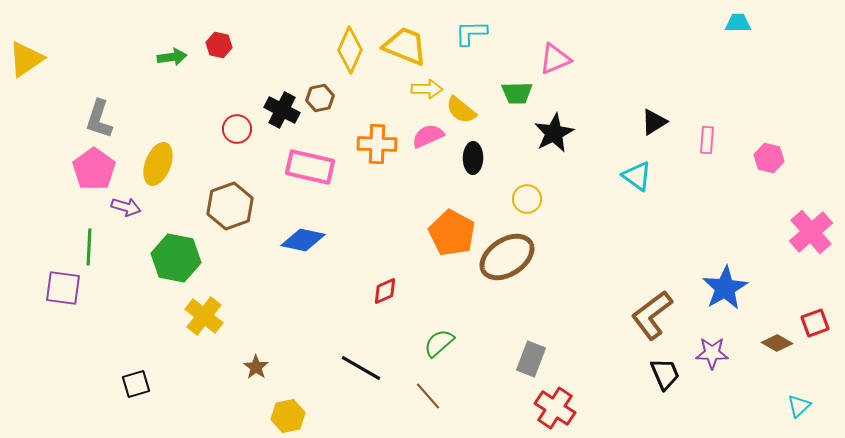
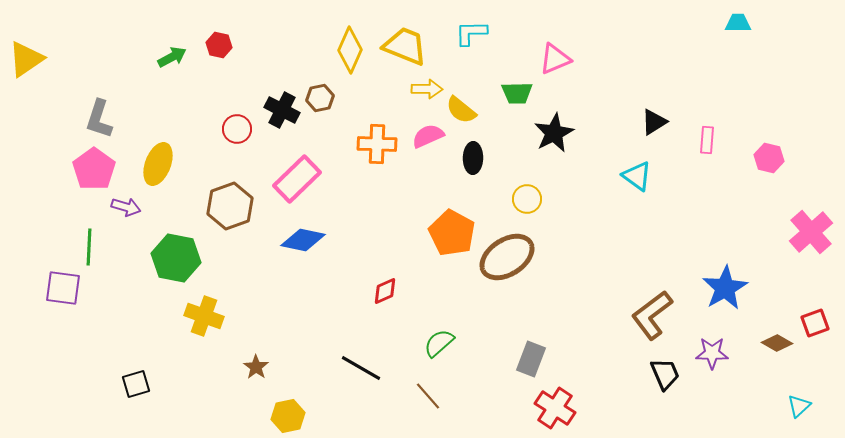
green arrow at (172, 57): rotated 20 degrees counterclockwise
pink rectangle at (310, 167): moved 13 px left, 12 px down; rotated 57 degrees counterclockwise
yellow cross at (204, 316): rotated 18 degrees counterclockwise
